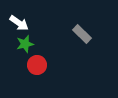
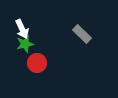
white arrow: moved 3 px right, 6 px down; rotated 30 degrees clockwise
red circle: moved 2 px up
